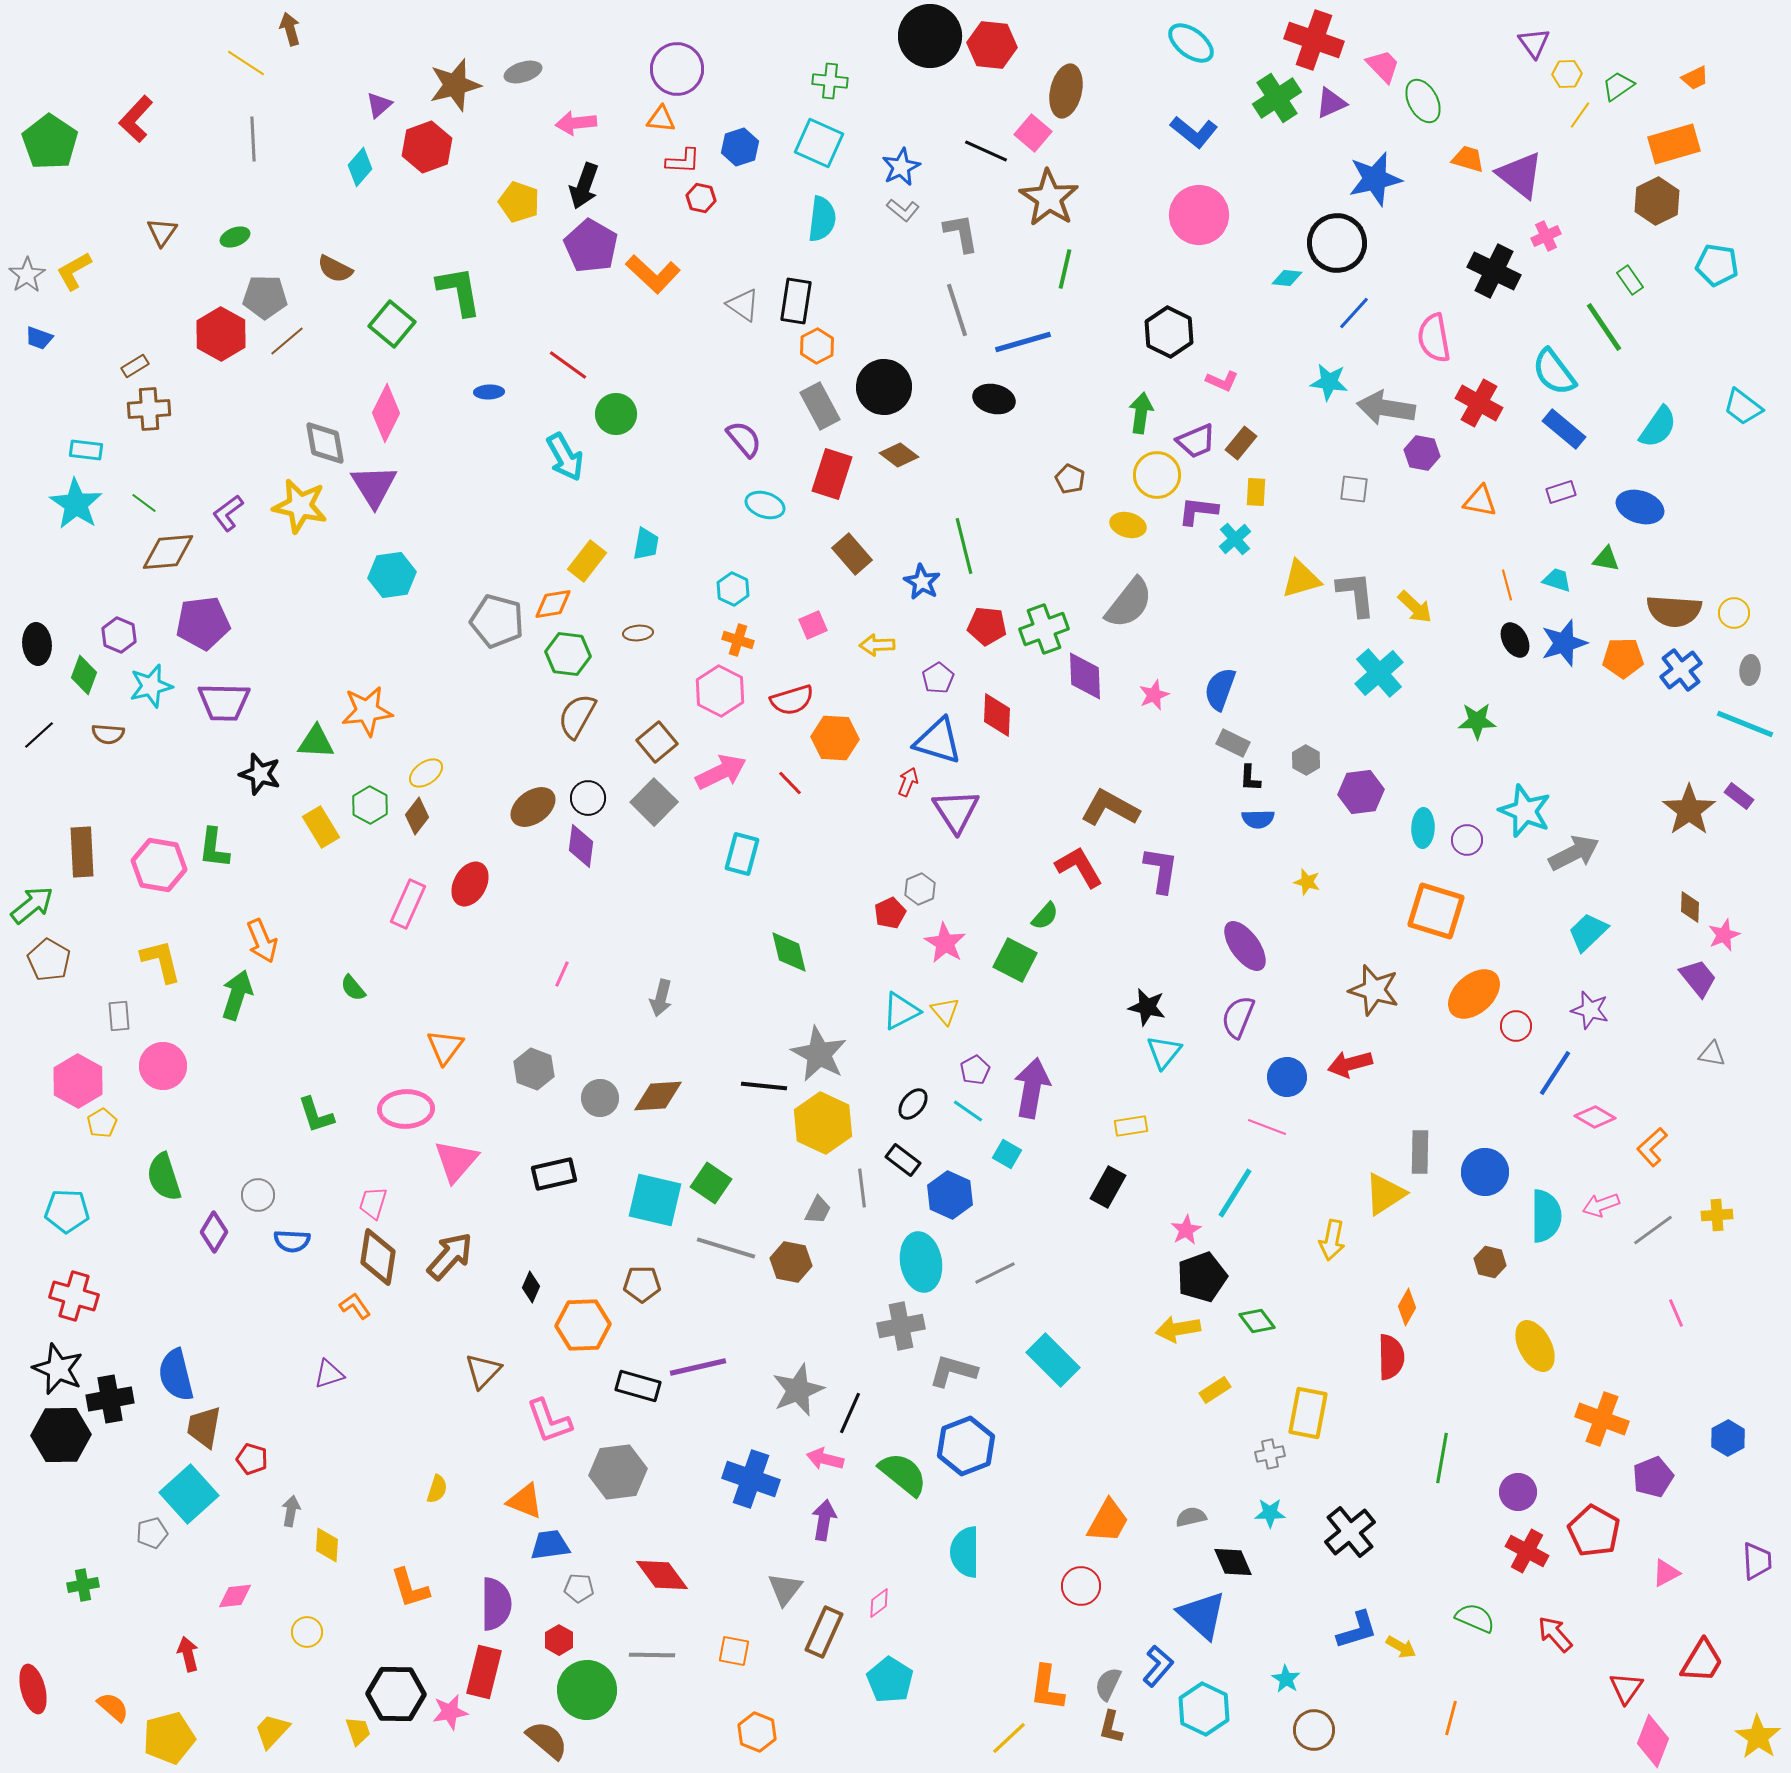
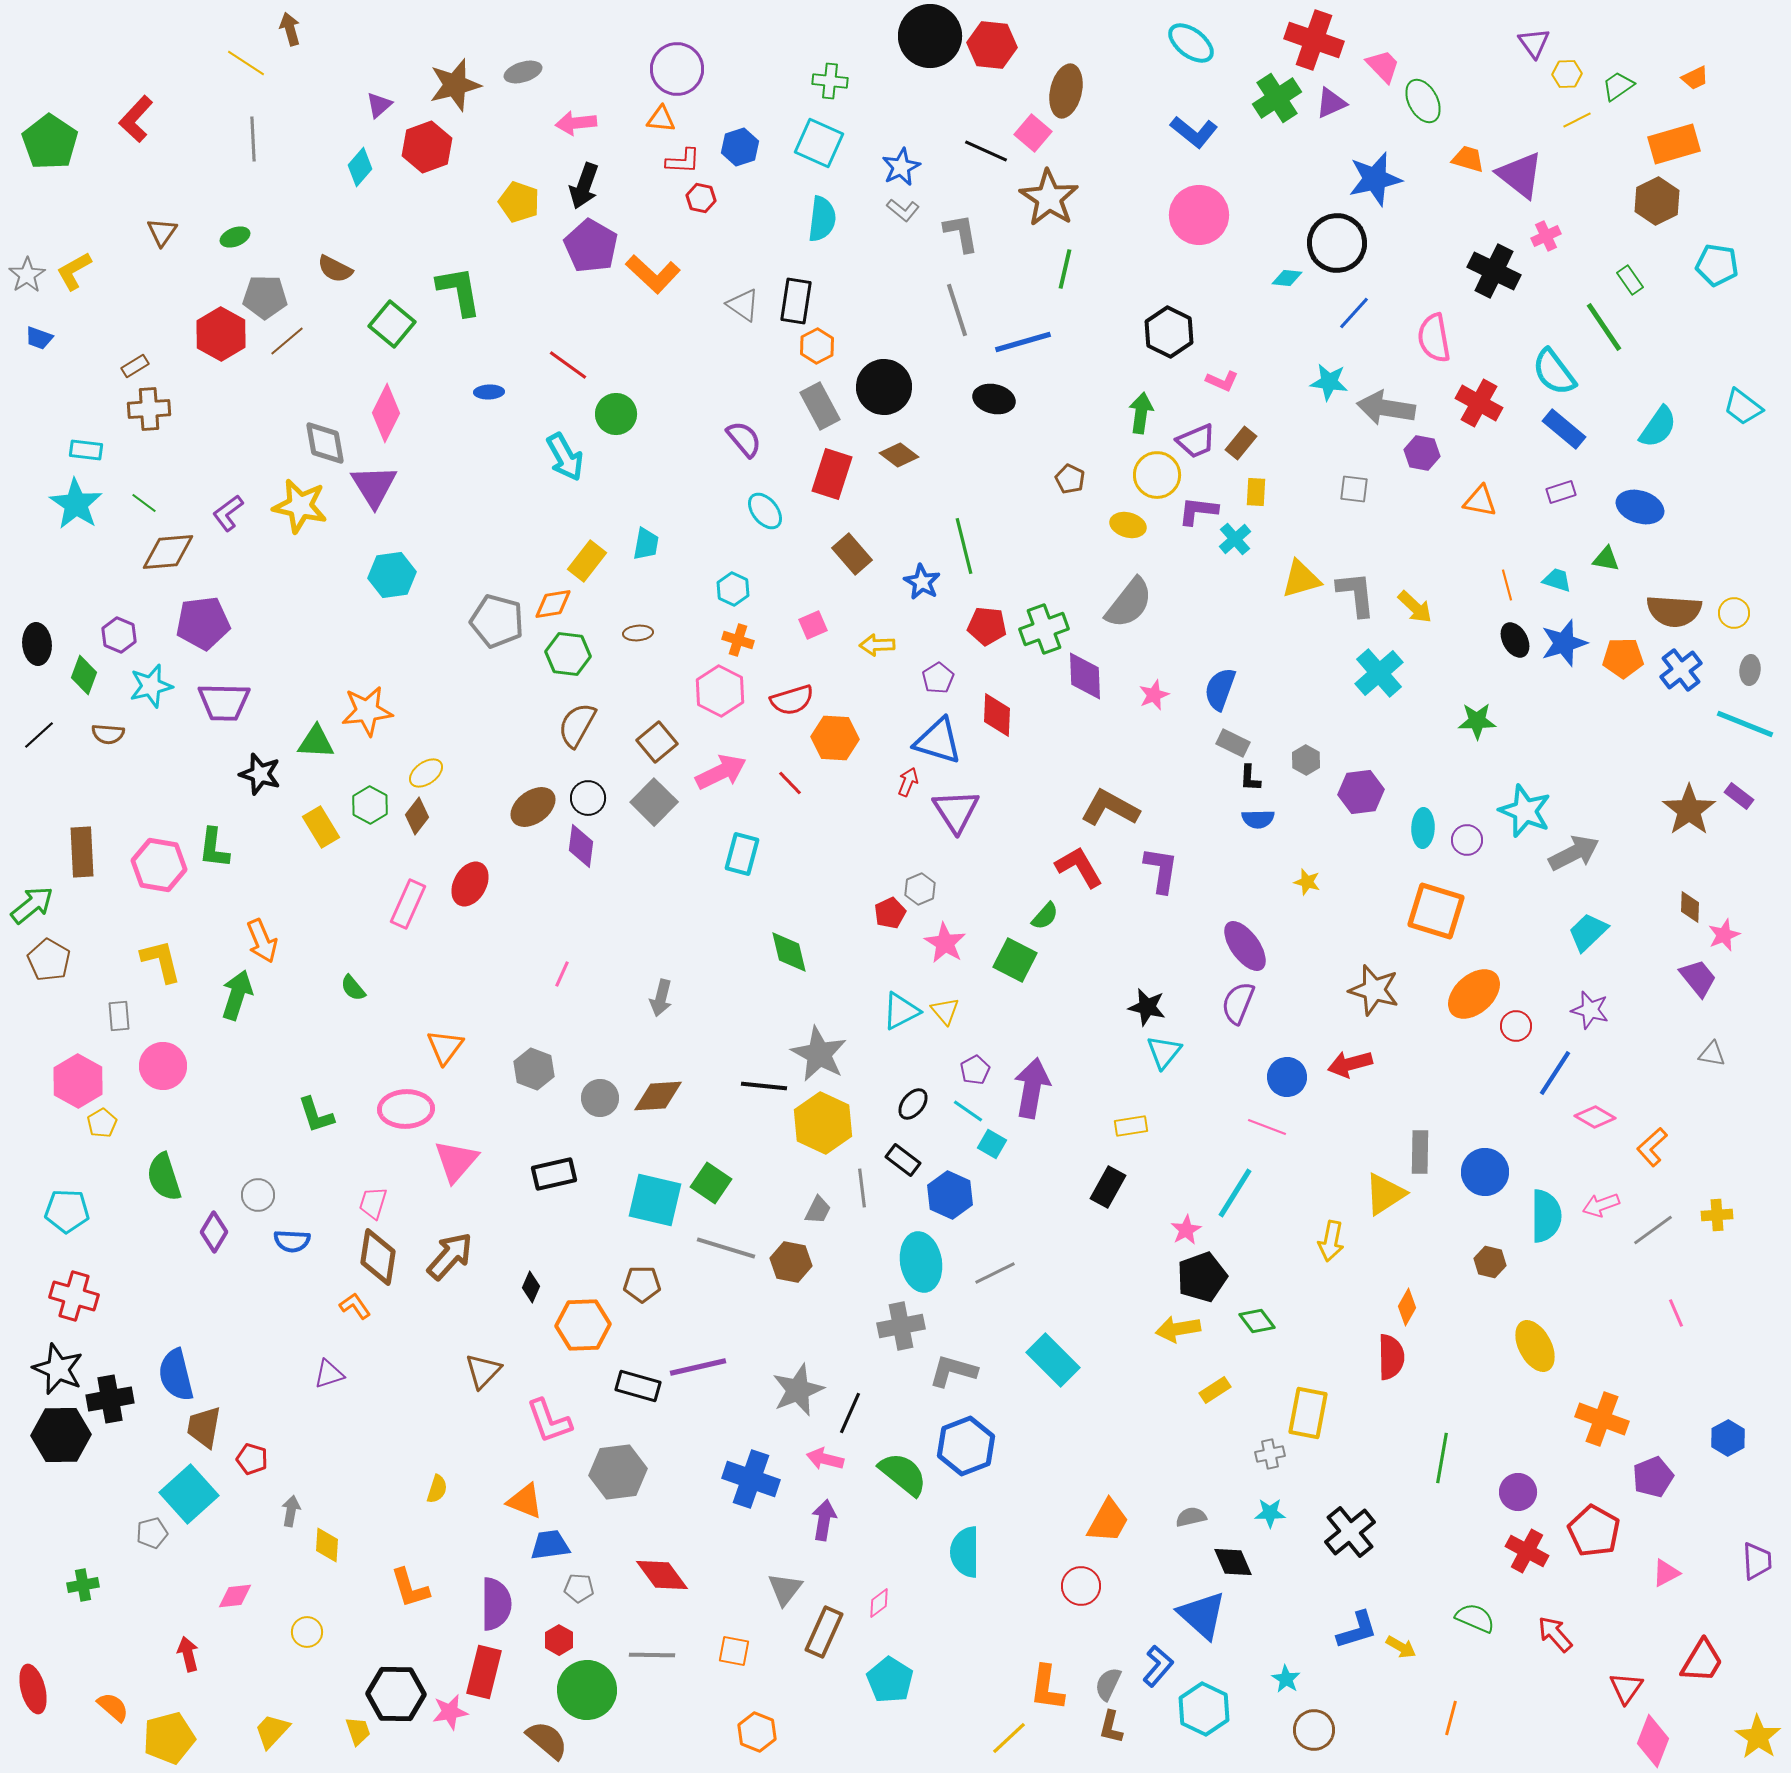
yellow line at (1580, 115): moved 3 px left, 5 px down; rotated 28 degrees clockwise
cyan ellipse at (765, 505): moved 6 px down; rotated 33 degrees clockwise
brown semicircle at (577, 716): moved 9 px down
purple semicircle at (1238, 1017): moved 14 px up
cyan square at (1007, 1154): moved 15 px left, 10 px up
yellow arrow at (1332, 1240): moved 1 px left, 1 px down
